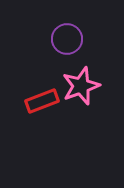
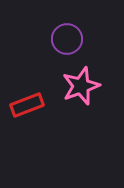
red rectangle: moved 15 px left, 4 px down
